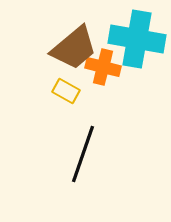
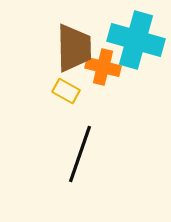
cyan cross: moved 1 px left, 1 px down; rotated 6 degrees clockwise
brown trapezoid: rotated 51 degrees counterclockwise
black line: moved 3 px left
